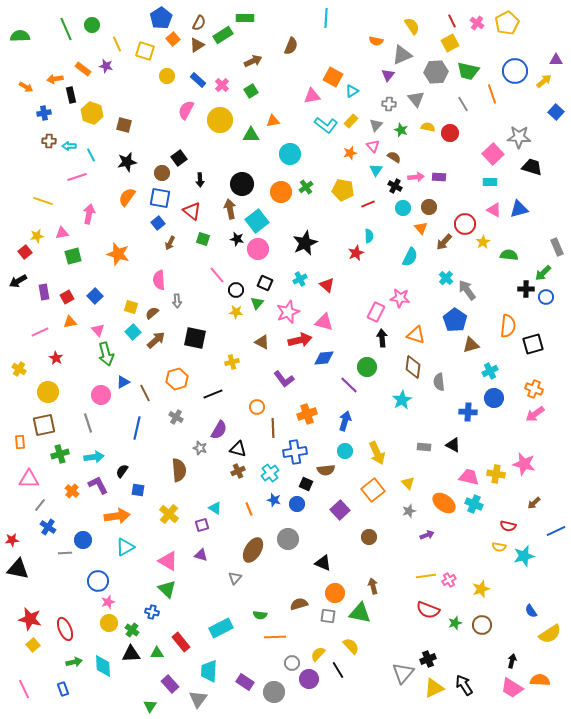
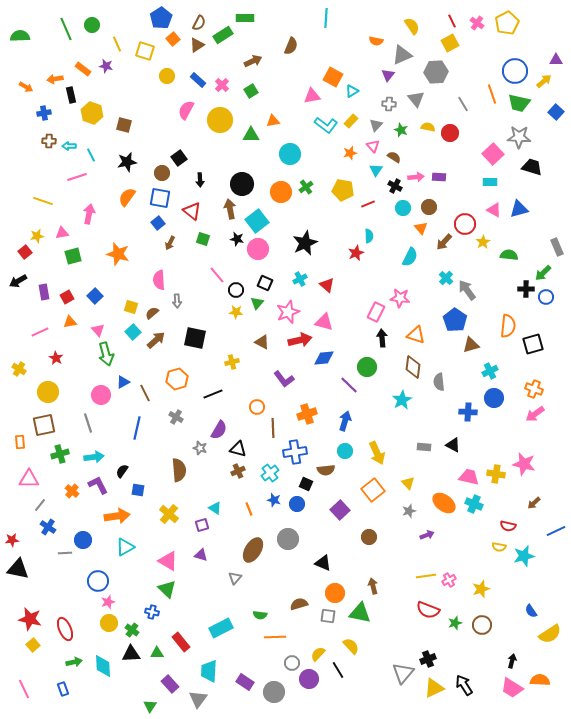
green trapezoid at (468, 71): moved 51 px right, 32 px down
